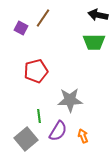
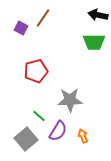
green line: rotated 40 degrees counterclockwise
